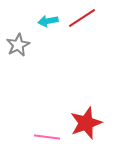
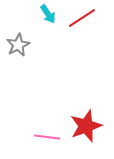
cyan arrow: moved 7 px up; rotated 114 degrees counterclockwise
red star: moved 3 px down
